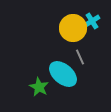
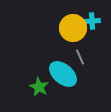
cyan cross: rotated 28 degrees clockwise
